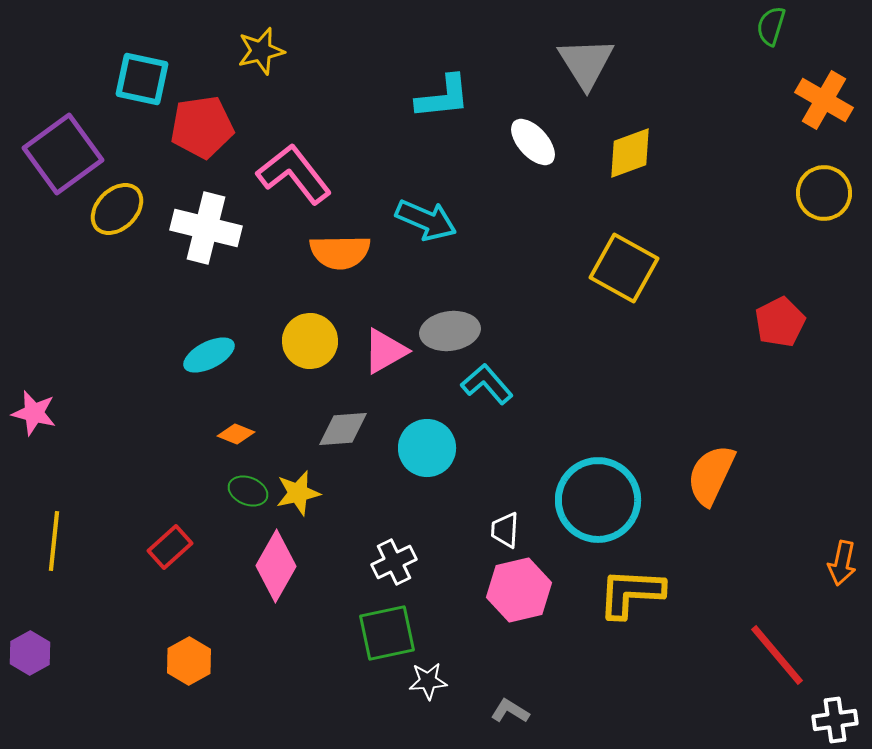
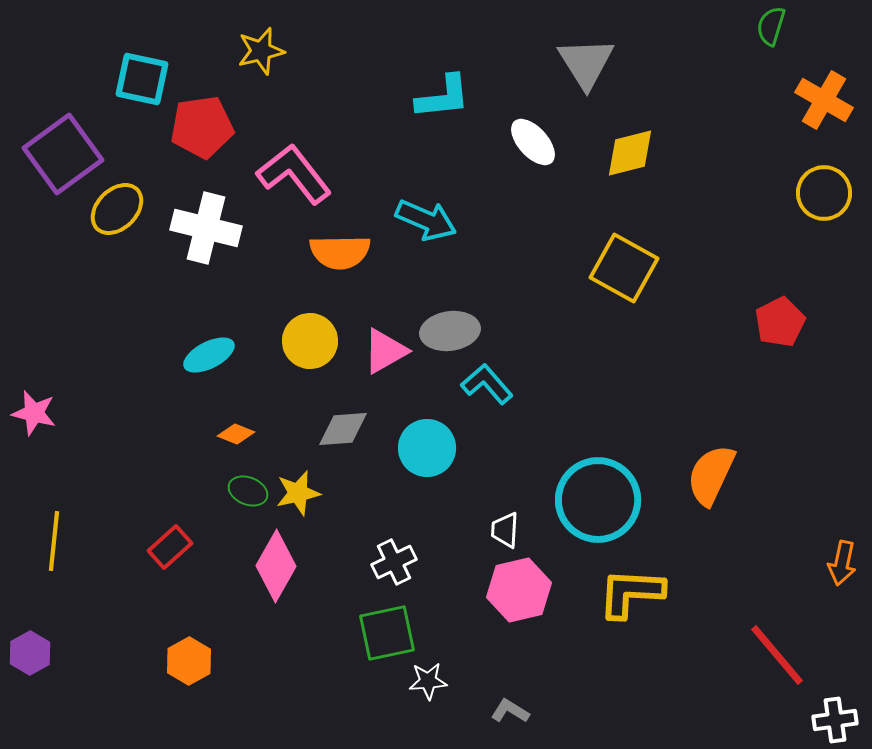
yellow diamond at (630, 153): rotated 6 degrees clockwise
